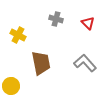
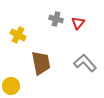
red triangle: moved 10 px left; rotated 24 degrees clockwise
